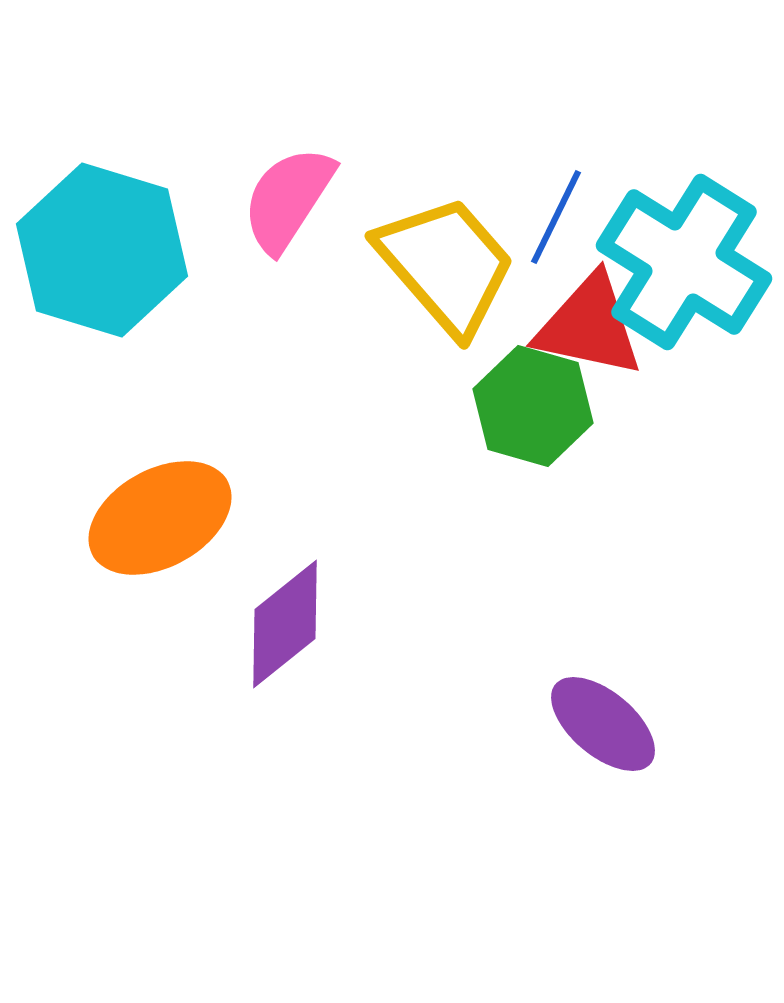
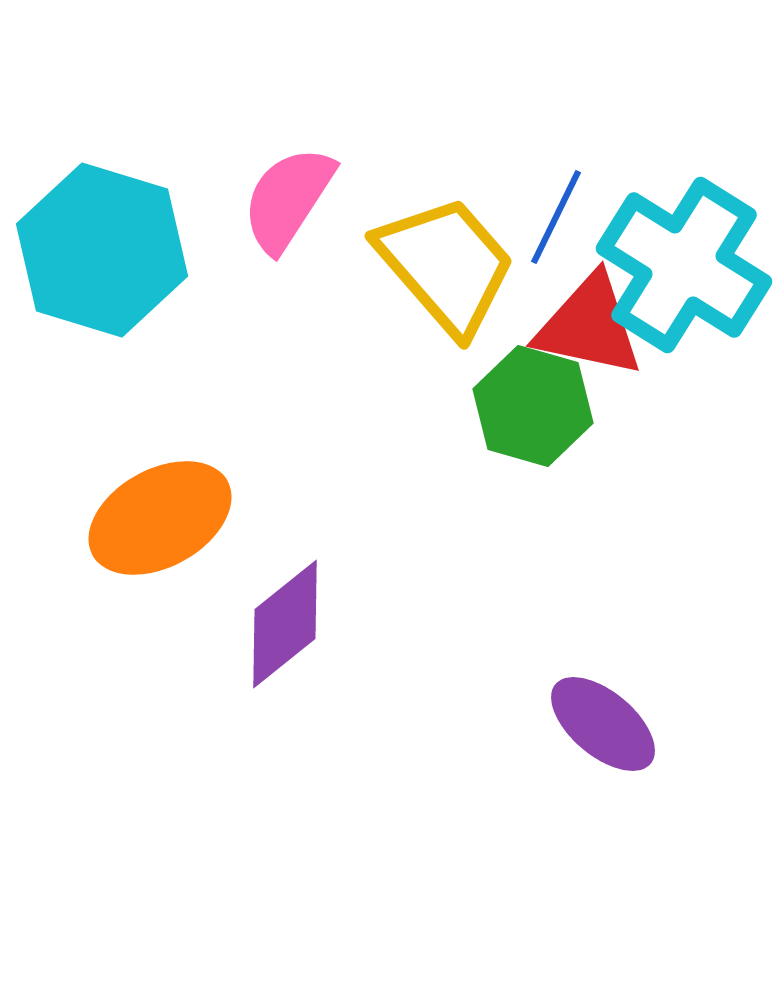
cyan cross: moved 3 px down
